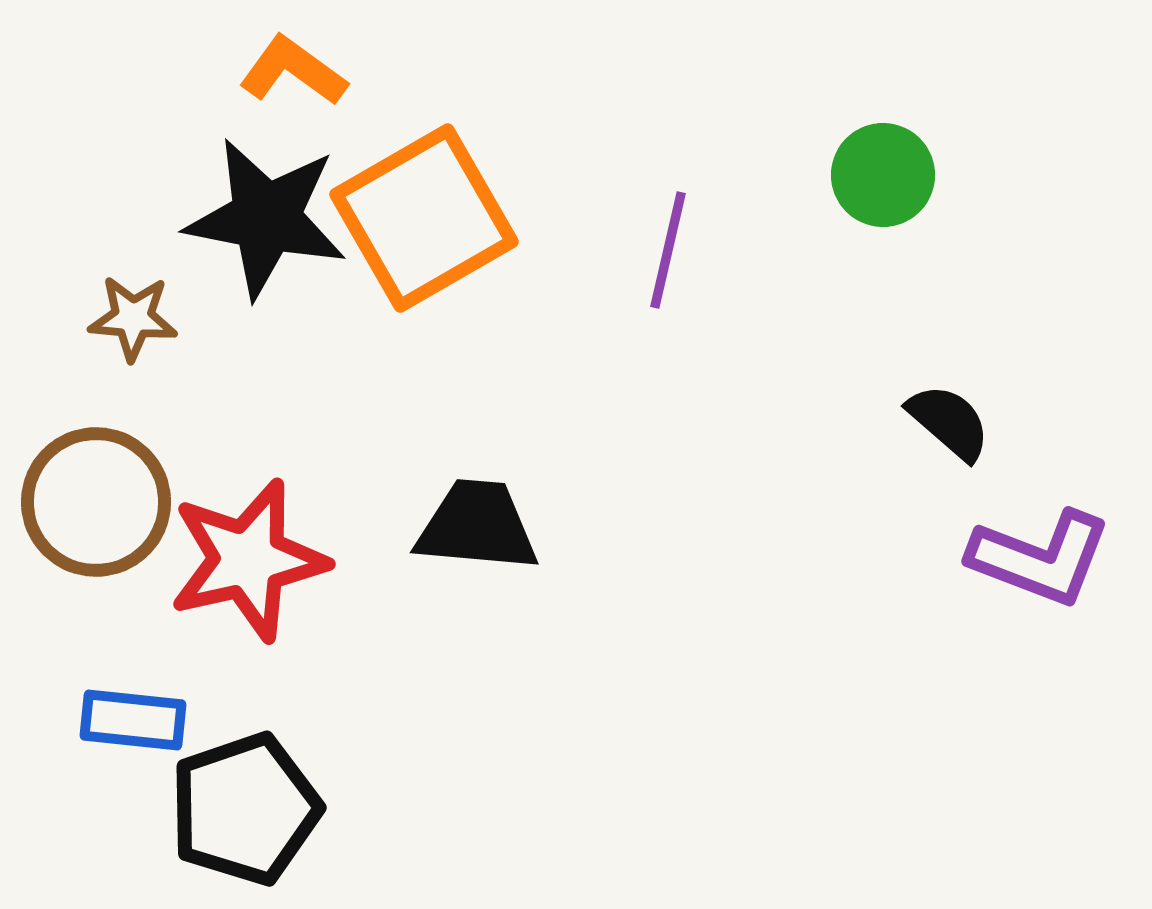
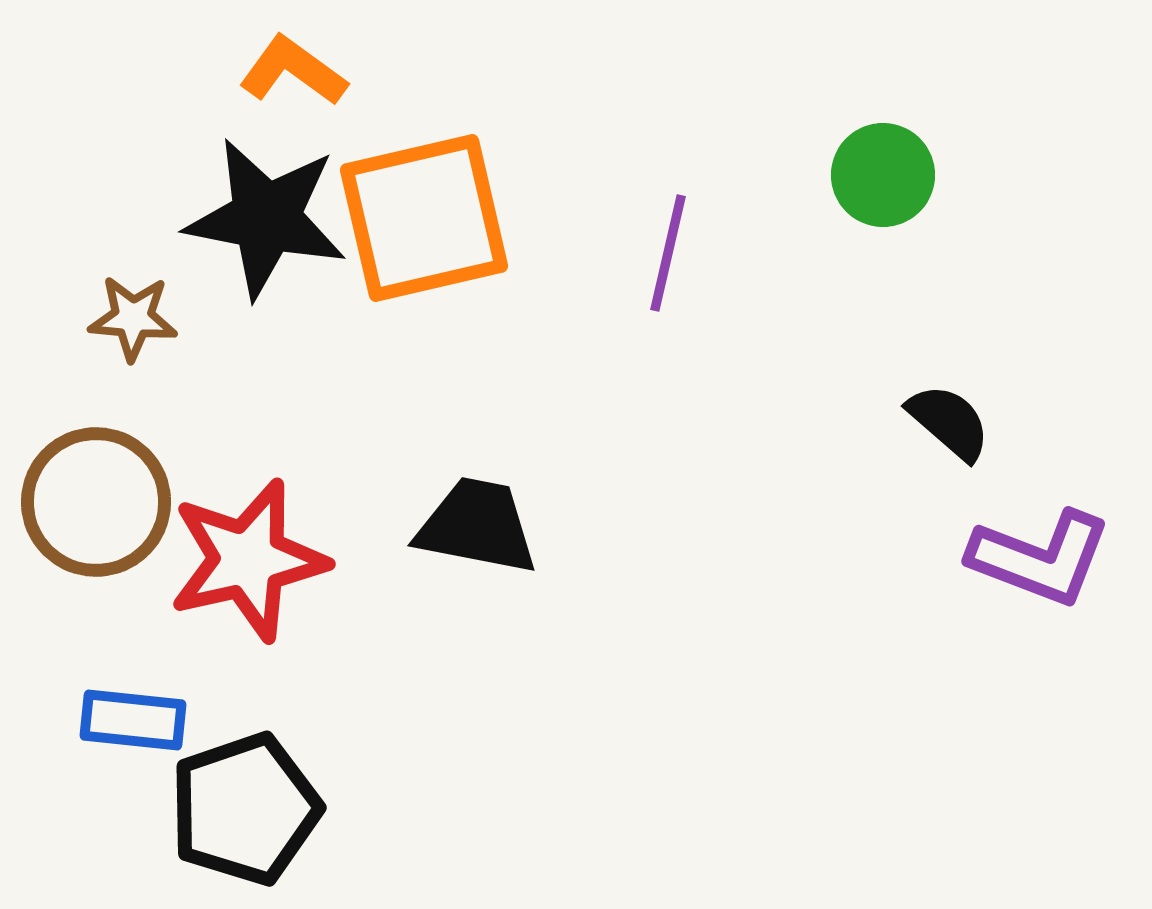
orange square: rotated 17 degrees clockwise
purple line: moved 3 px down
black trapezoid: rotated 6 degrees clockwise
